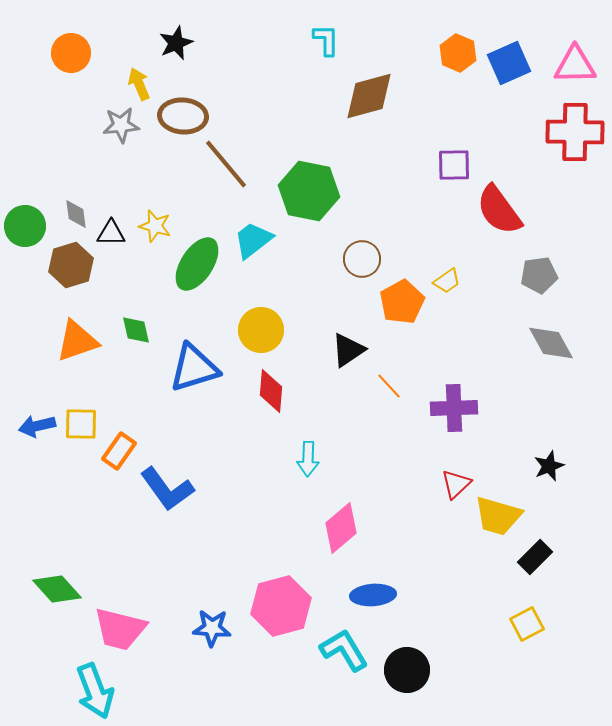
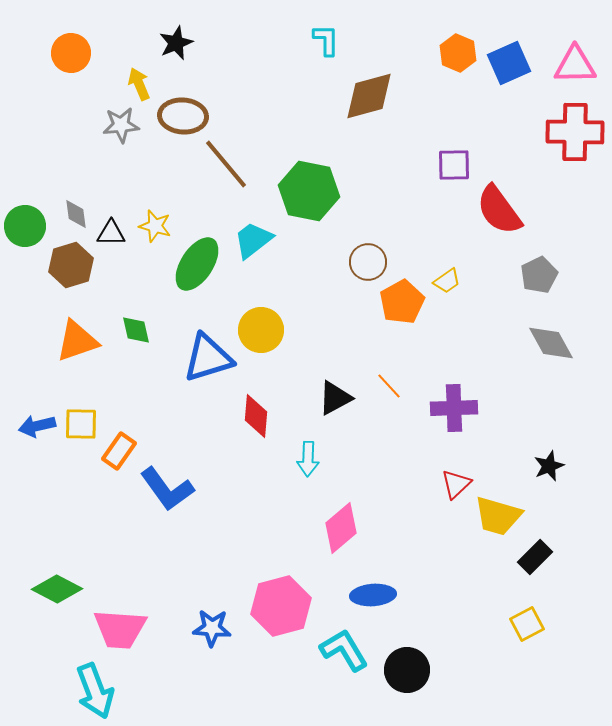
brown circle at (362, 259): moved 6 px right, 3 px down
gray pentagon at (539, 275): rotated 18 degrees counterclockwise
black triangle at (348, 350): moved 13 px left, 48 px down; rotated 6 degrees clockwise
blue triangle at (194, 368): moved 14 px right, 10 px up
red diamond at (271, 391): moved 15 px left, 25 px down
green diamond at (57, 589): rotated 21 degrees counterclockwise
pink trapezoid at (120, 629): rotated 10 degrees counterclockwise
